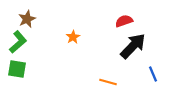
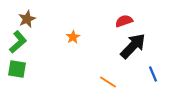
orange line: rotated 18 degrees clockwise
